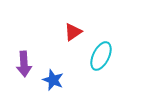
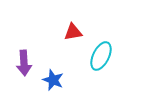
red triangle: rotated 24 degrees clockwise
purple arrow: moved 1 px up
